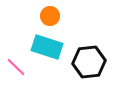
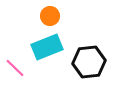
cyan rectangle: rotated 40 degrees counterclockwise
pink line: moved 1 px left, 1 px down
